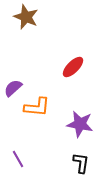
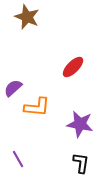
brown star: moved 1 px right
